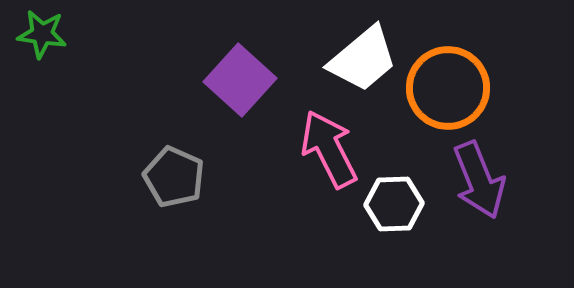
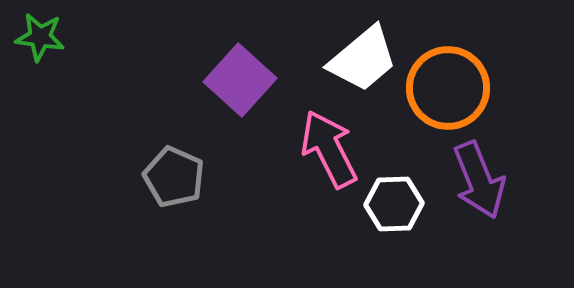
green star: moved 2 px left, 3 px down
